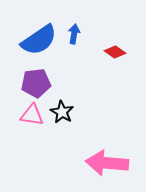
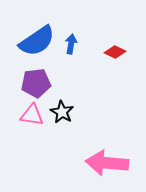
blue arrow: moved 3 px left, 10 px down
blue semicircle: moved 2 px left, 1 px down
red diamond: rotated 10 degrees counterclockwise
